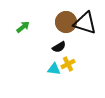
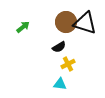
cyan triangle: moved 6 px right, 15 px down
